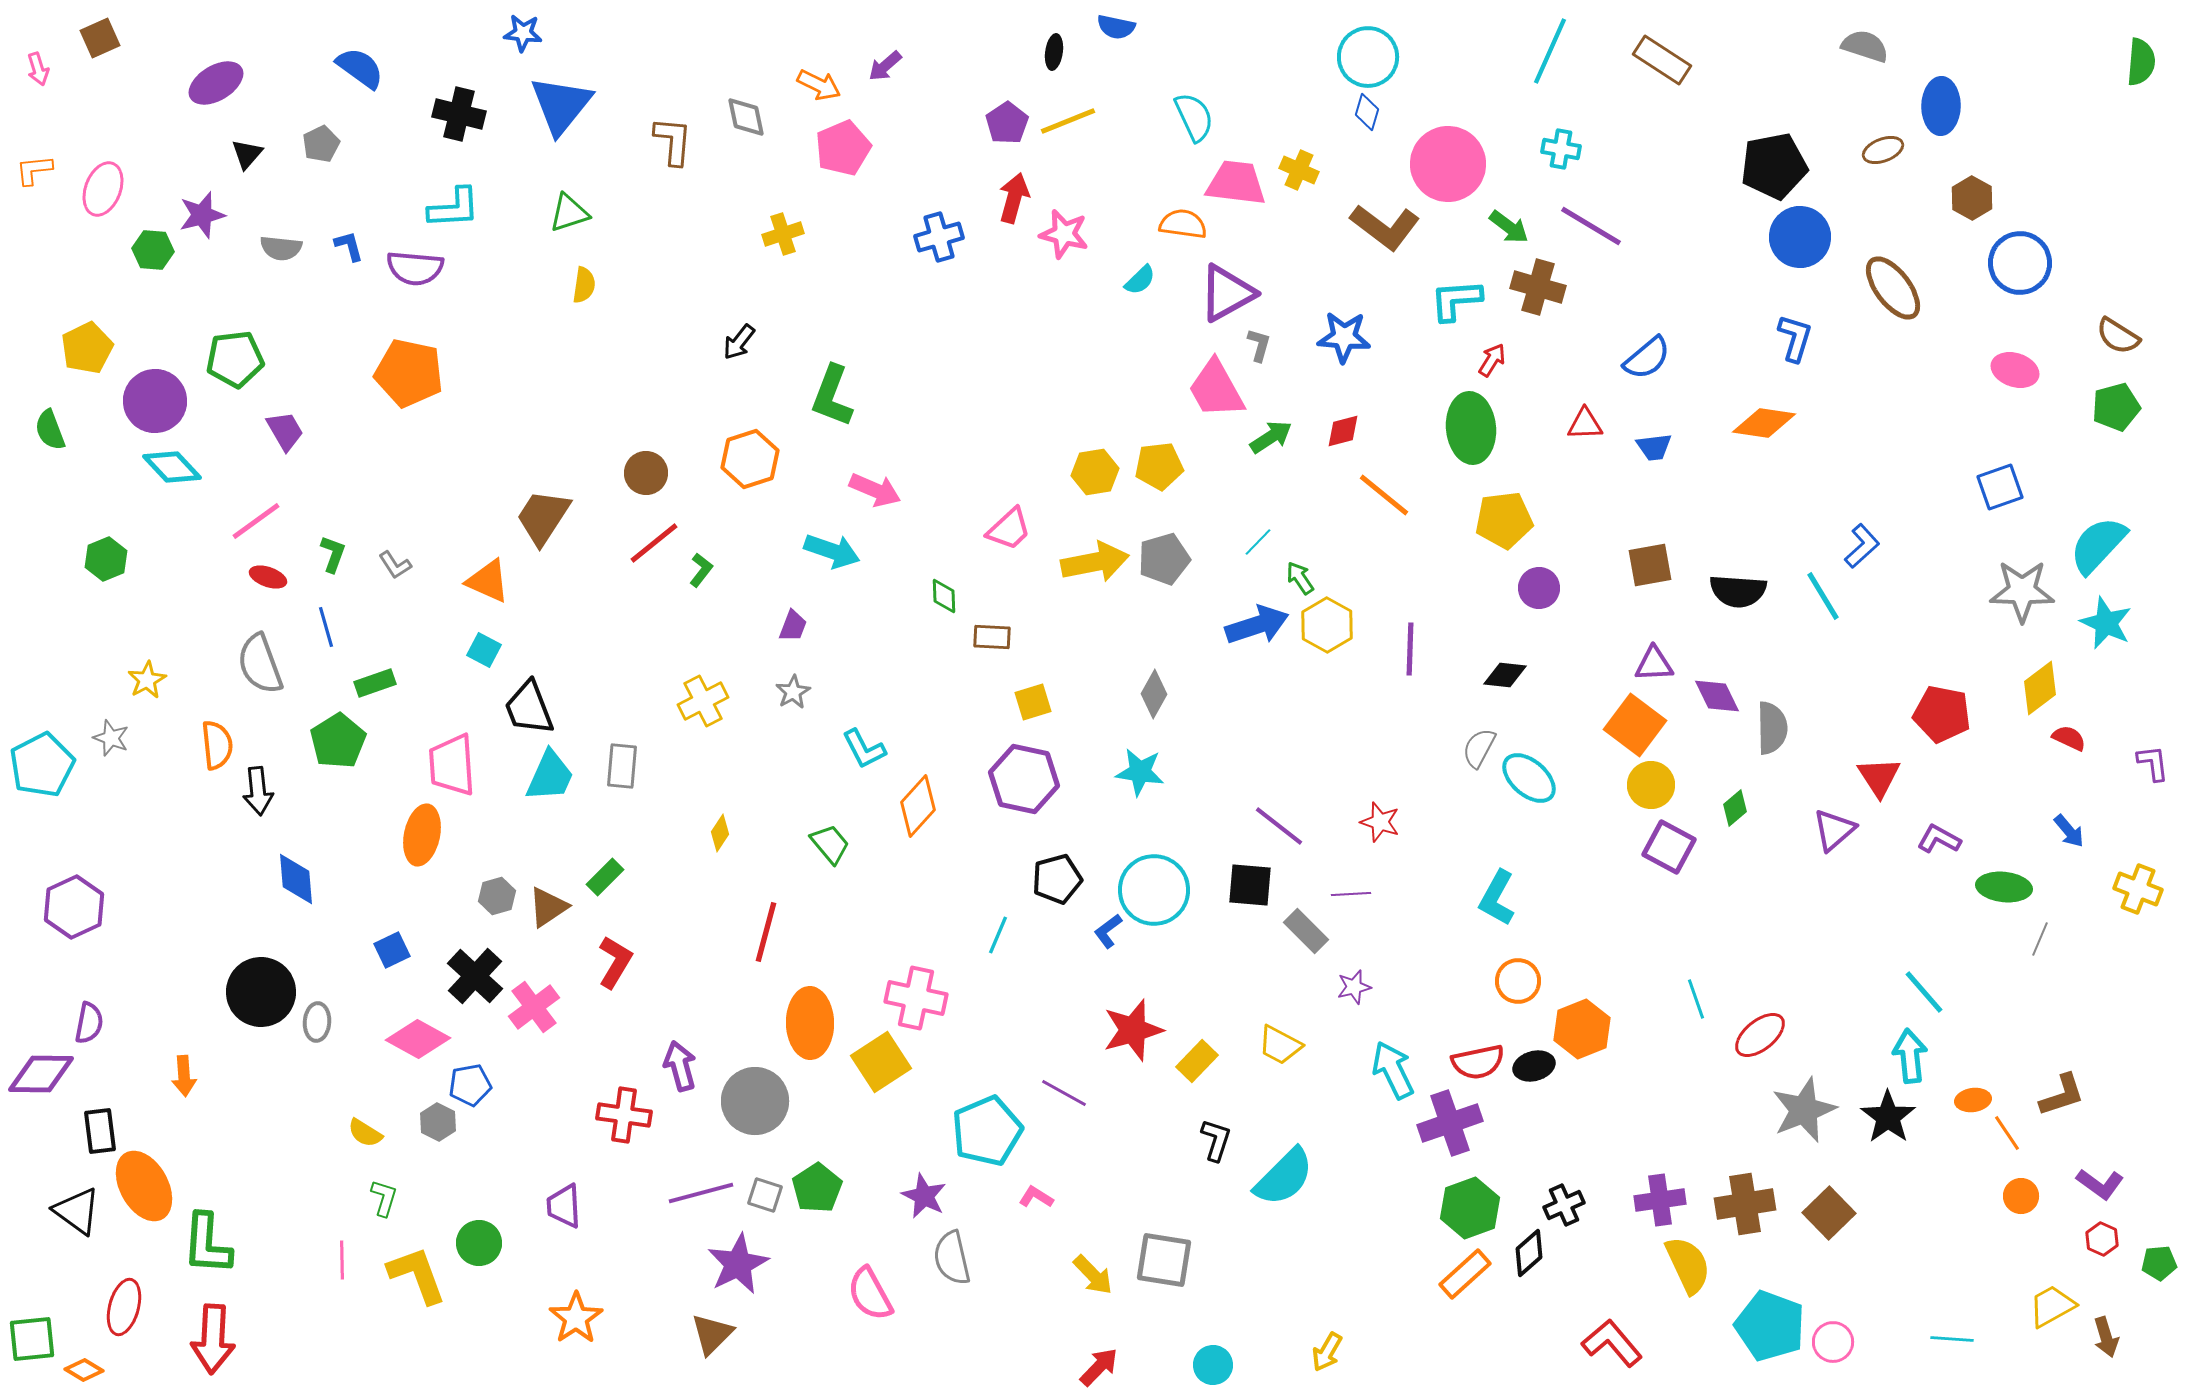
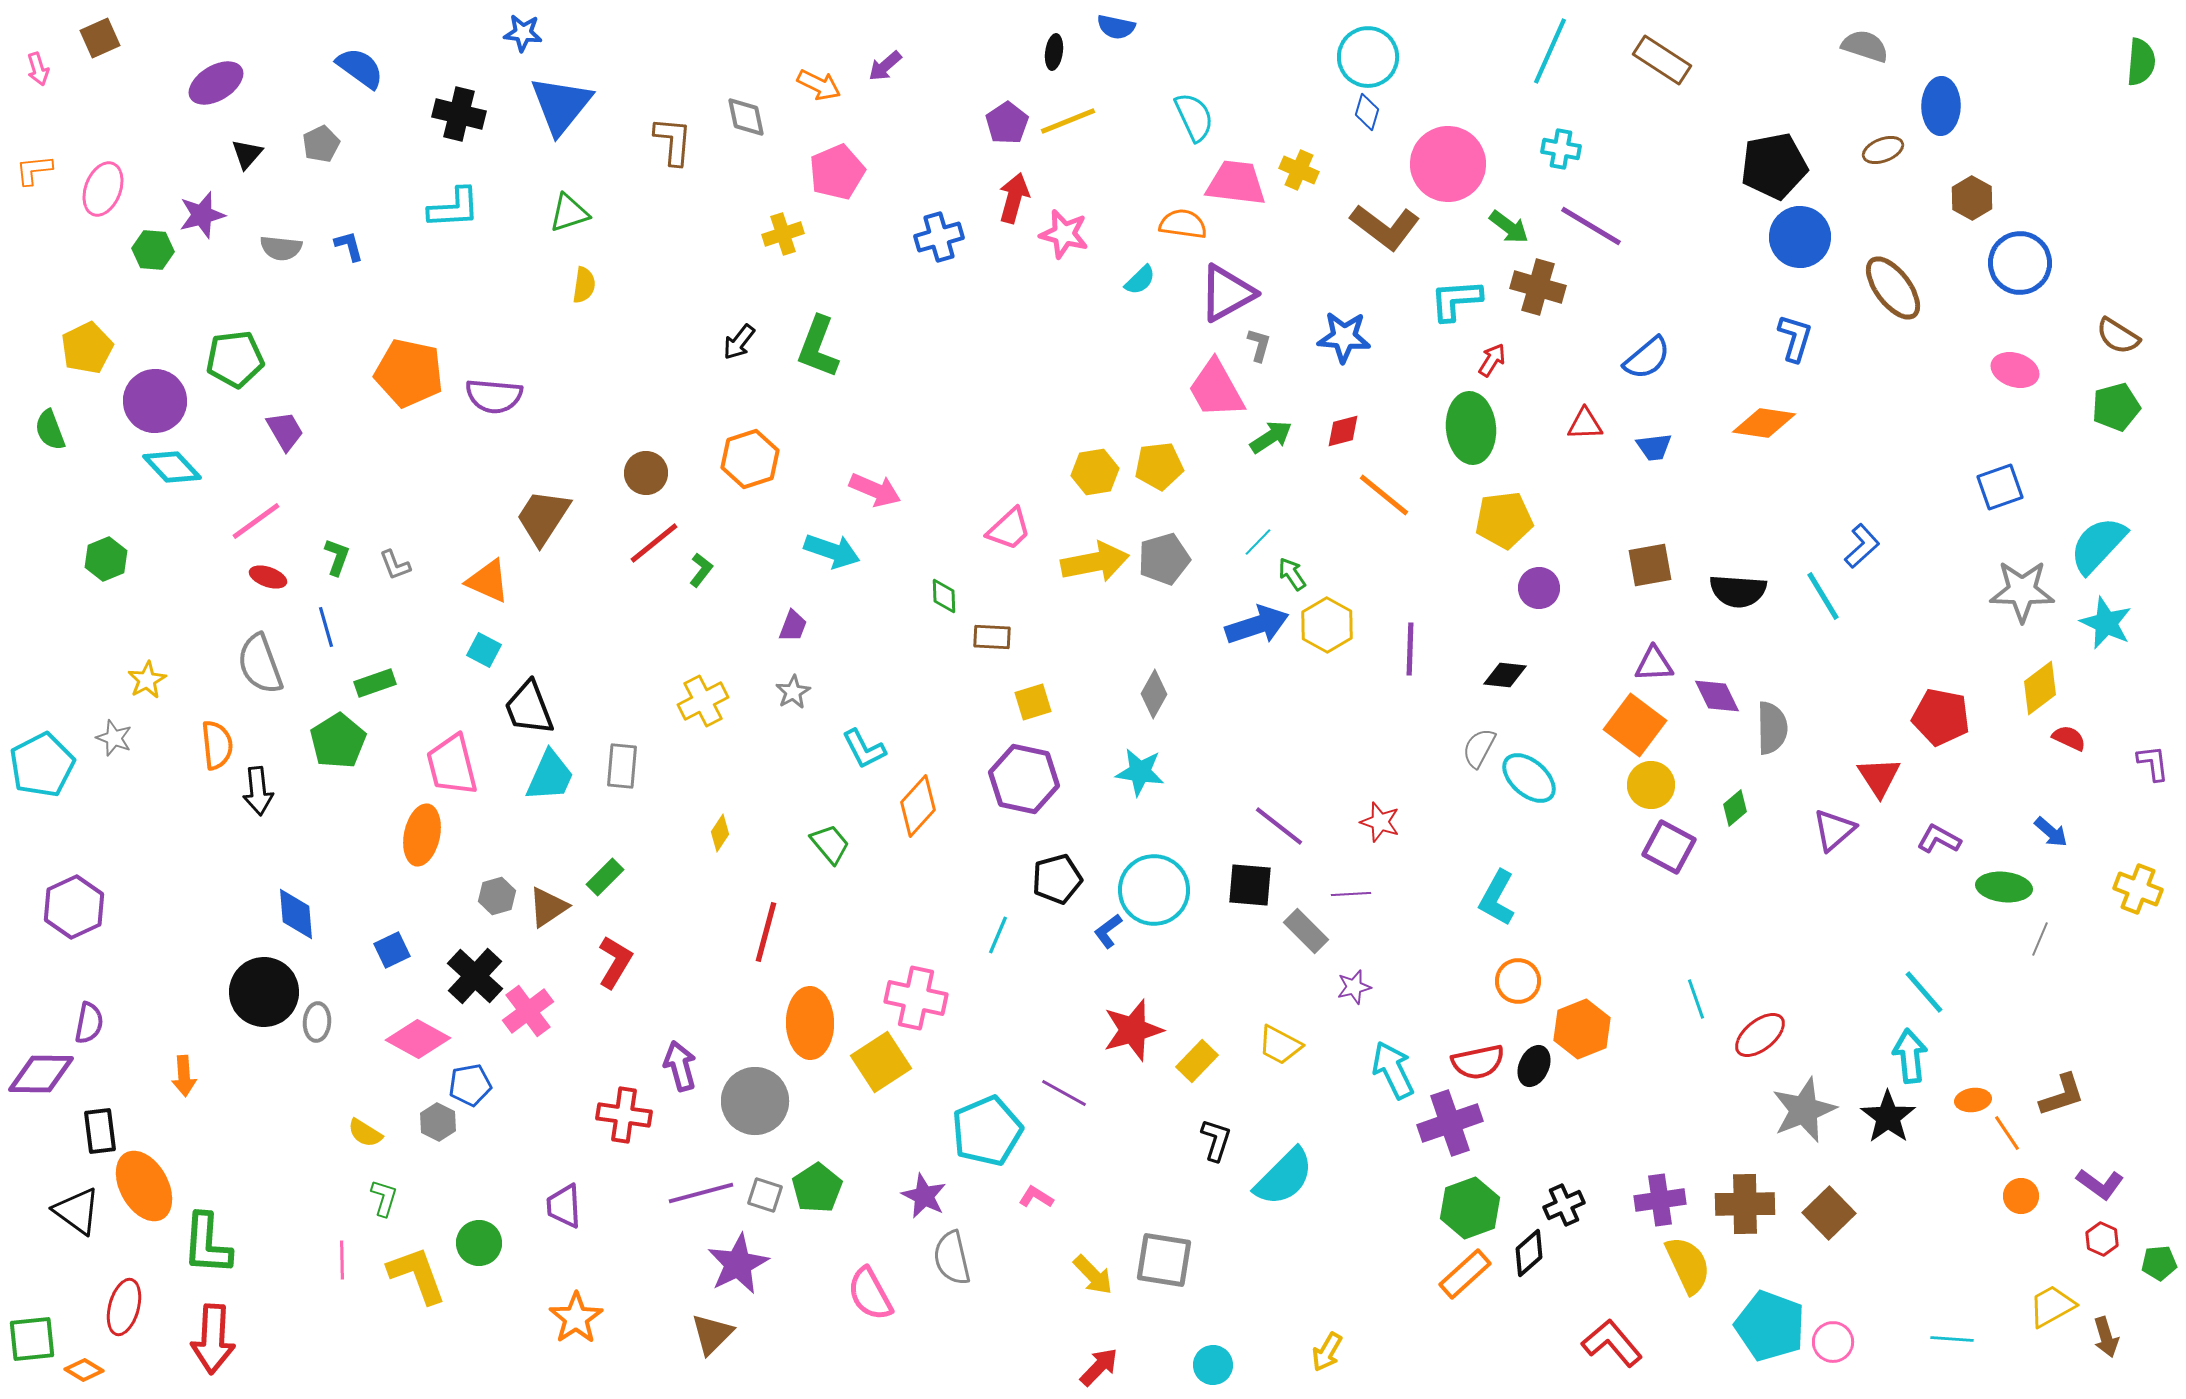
pink pentagon at (843, 148): moved 6 px left, 24 px down
purple semicircle at (415, 268): moved 79 px right, 128 px down
green L-shape at (832, 396): moved 14 px left, 49 px up
green L-shape at (333, 554): moved 4 px right, 3 px down
gray L-shape at (395, 565): rotated 12 degrees clockwise
green arrow at (1300, 578): moved 8 px left, 4 px up
red pentagon at (1942, 714): moved 1 px left, 3 px down
gray star at (111, 738): moved 3 px right
pink trapezoid at (452, 765): rotated 10 degrees counterclockwise
blue arrow at (2069, 831): moved 18 px left, 1 px down; rotated 9 degrees counterclockwise
blue diamond at (296, 879): moved 35 px down
black circle at (261, 992): moved 3 px right
pink cross at (534, 1007): moved 6 px left, 4 px down
black ellipse at (1534, 1066): rotated 51 degrees counterclockwise
brown cross at (1745, 1204): rotated 8 degrees clockwise
